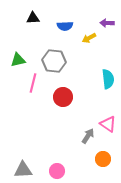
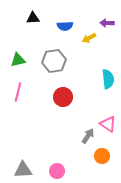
gray hexagon: rotated 15 degrees counterclockwise
pink line: moved 15 px left, 9 px down
orange circle: moved 1 px left, 3 px up
